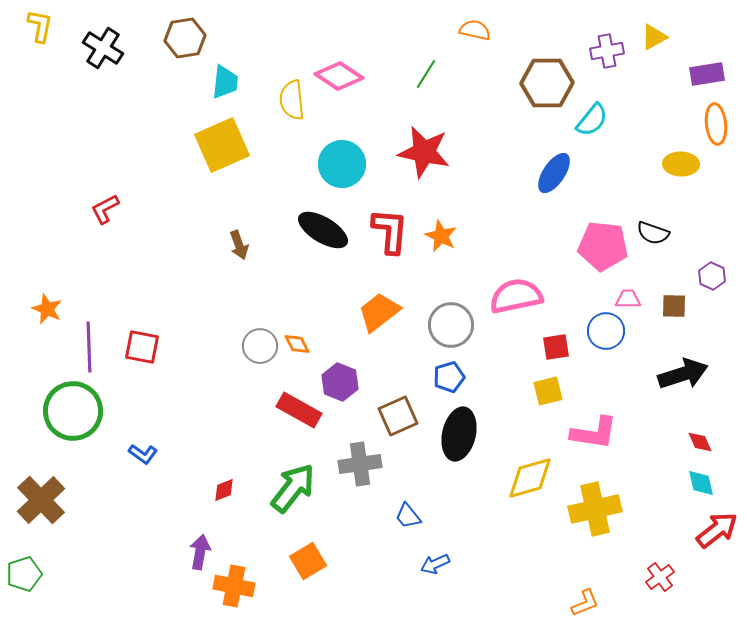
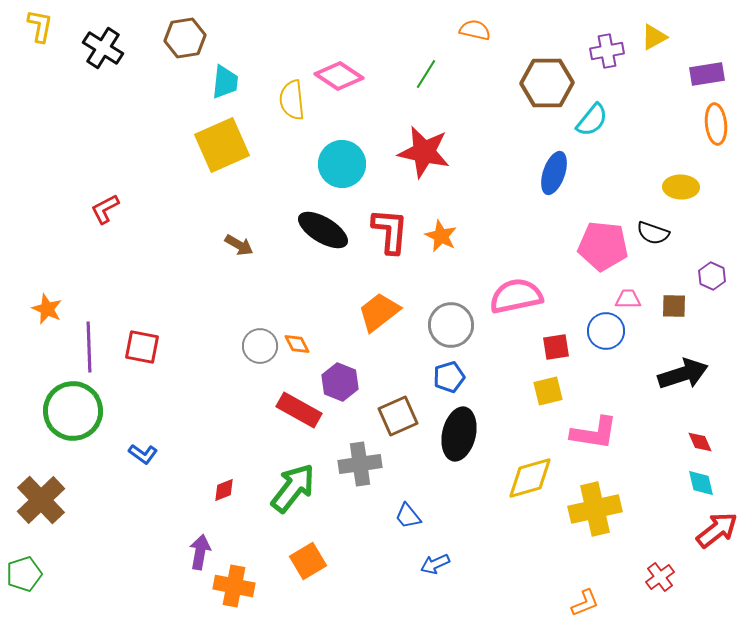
yellow ellipse at (681, 164): moved 23 px down
blue ellipse at (554, 173): rotated 15 degrees counterclockwise
brown arrow at (239, 245): rotated 40 degrees counterclockwise
